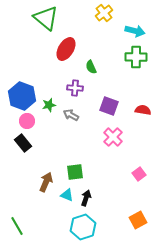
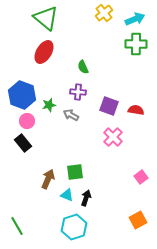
cyan arrow: moved 12 px up; rotated 36 degrees counterclockwise
red ellipse: moved 22 px left, 3 px down
green cross: moved 13 px up
green semicircle: moved 8 px left
purple cross: moved 3 px right, 4 px down
blue hexagon: moved 1 px up
red semicircle: moved 7 px left
pink square: moved 2 px right, 3 px down
brown arrow: moved 2 px right, 3 px up
cyan hexagon: moved 9 px left
